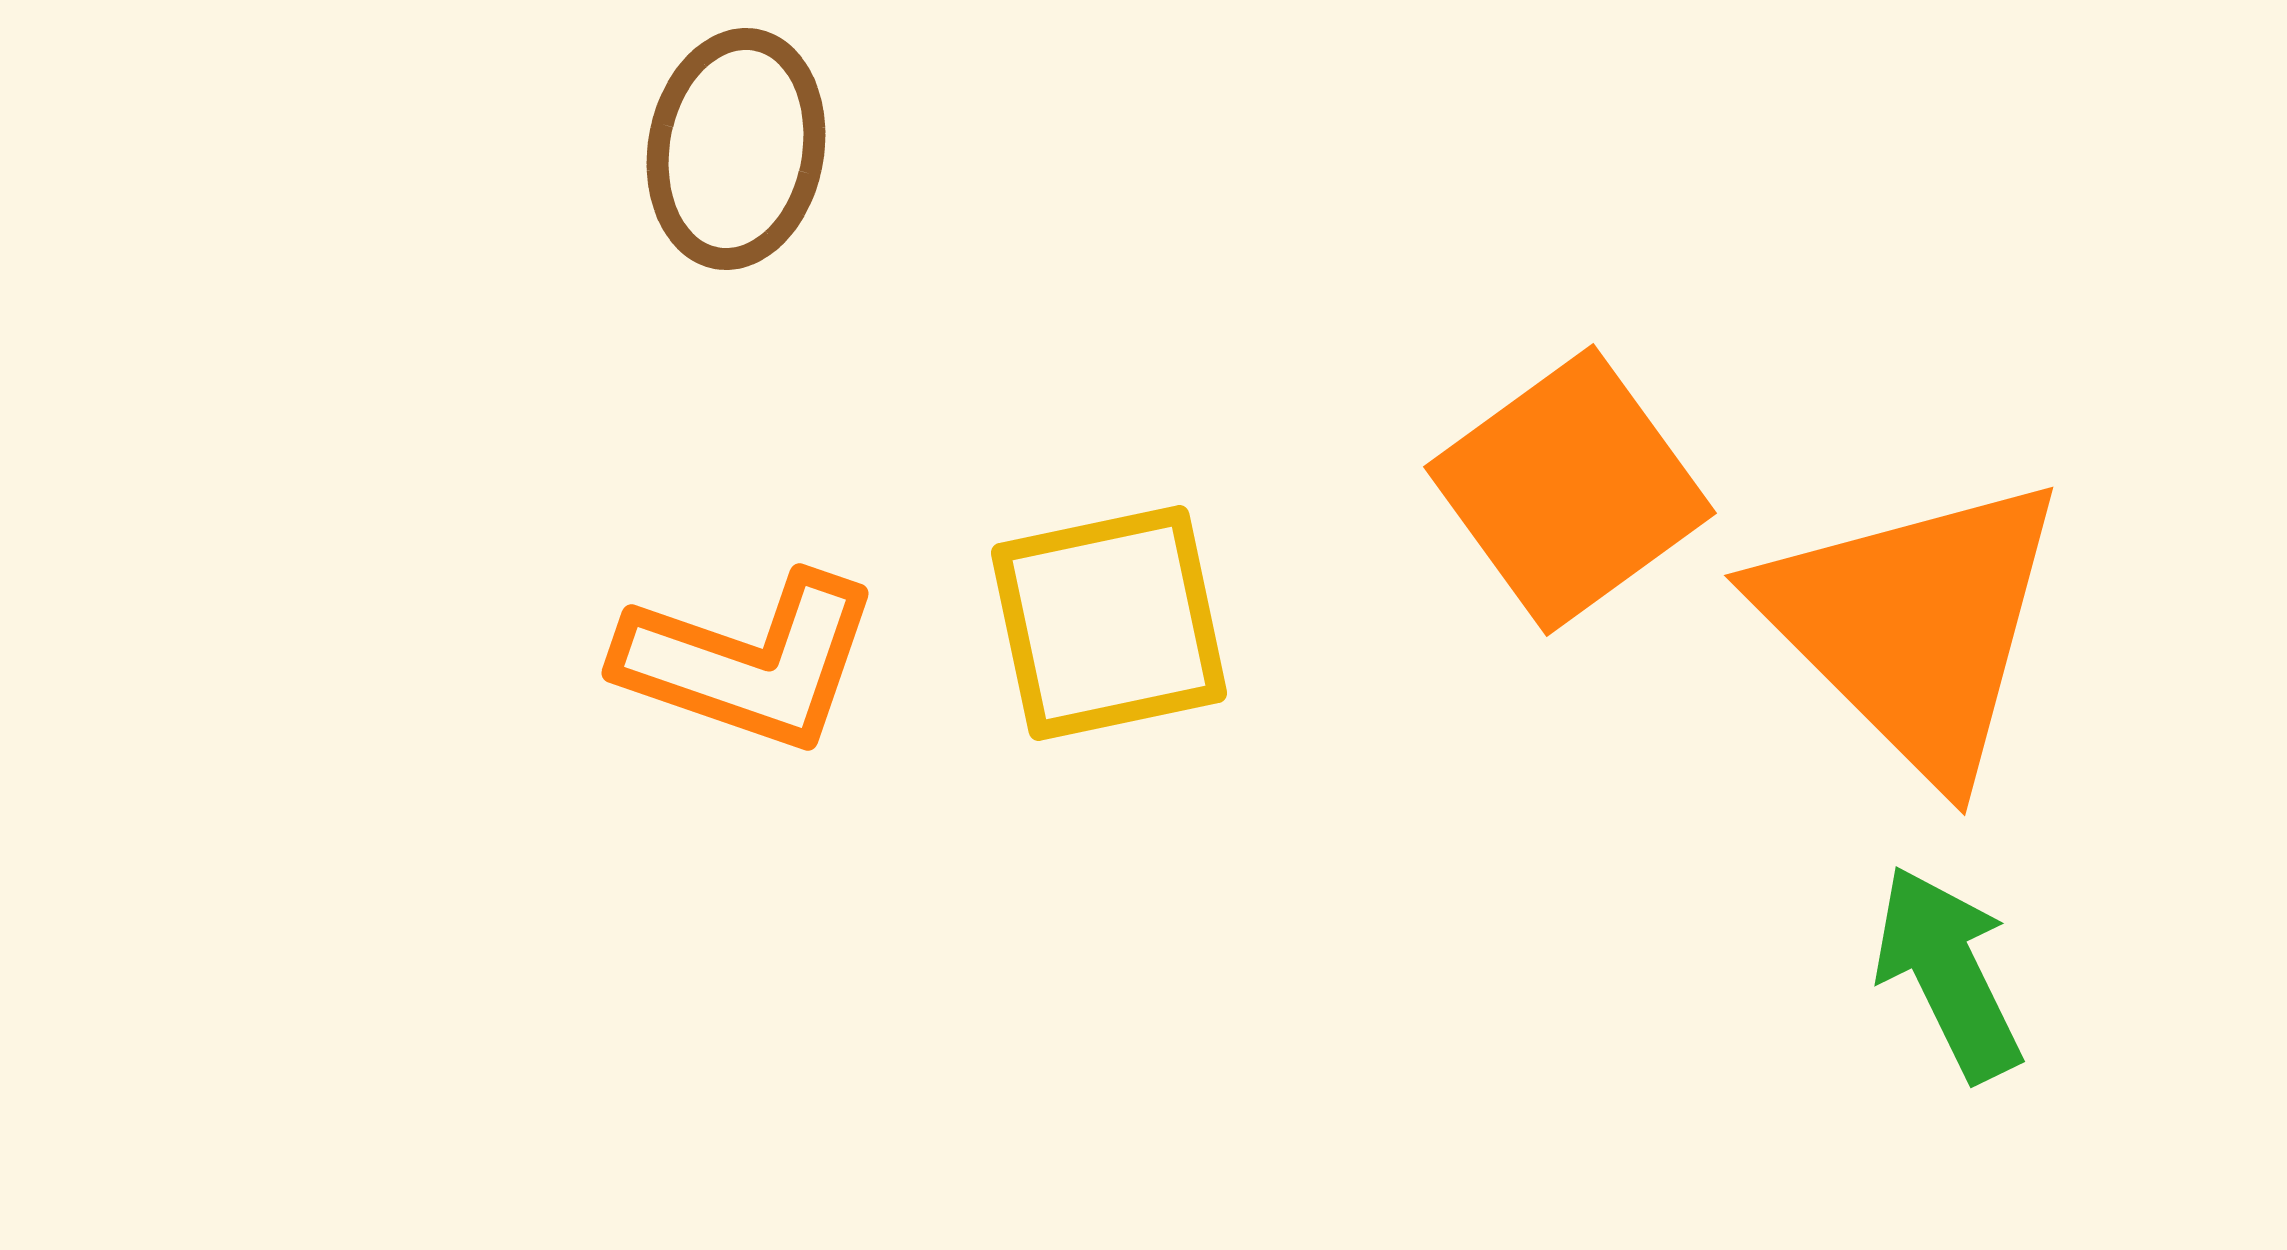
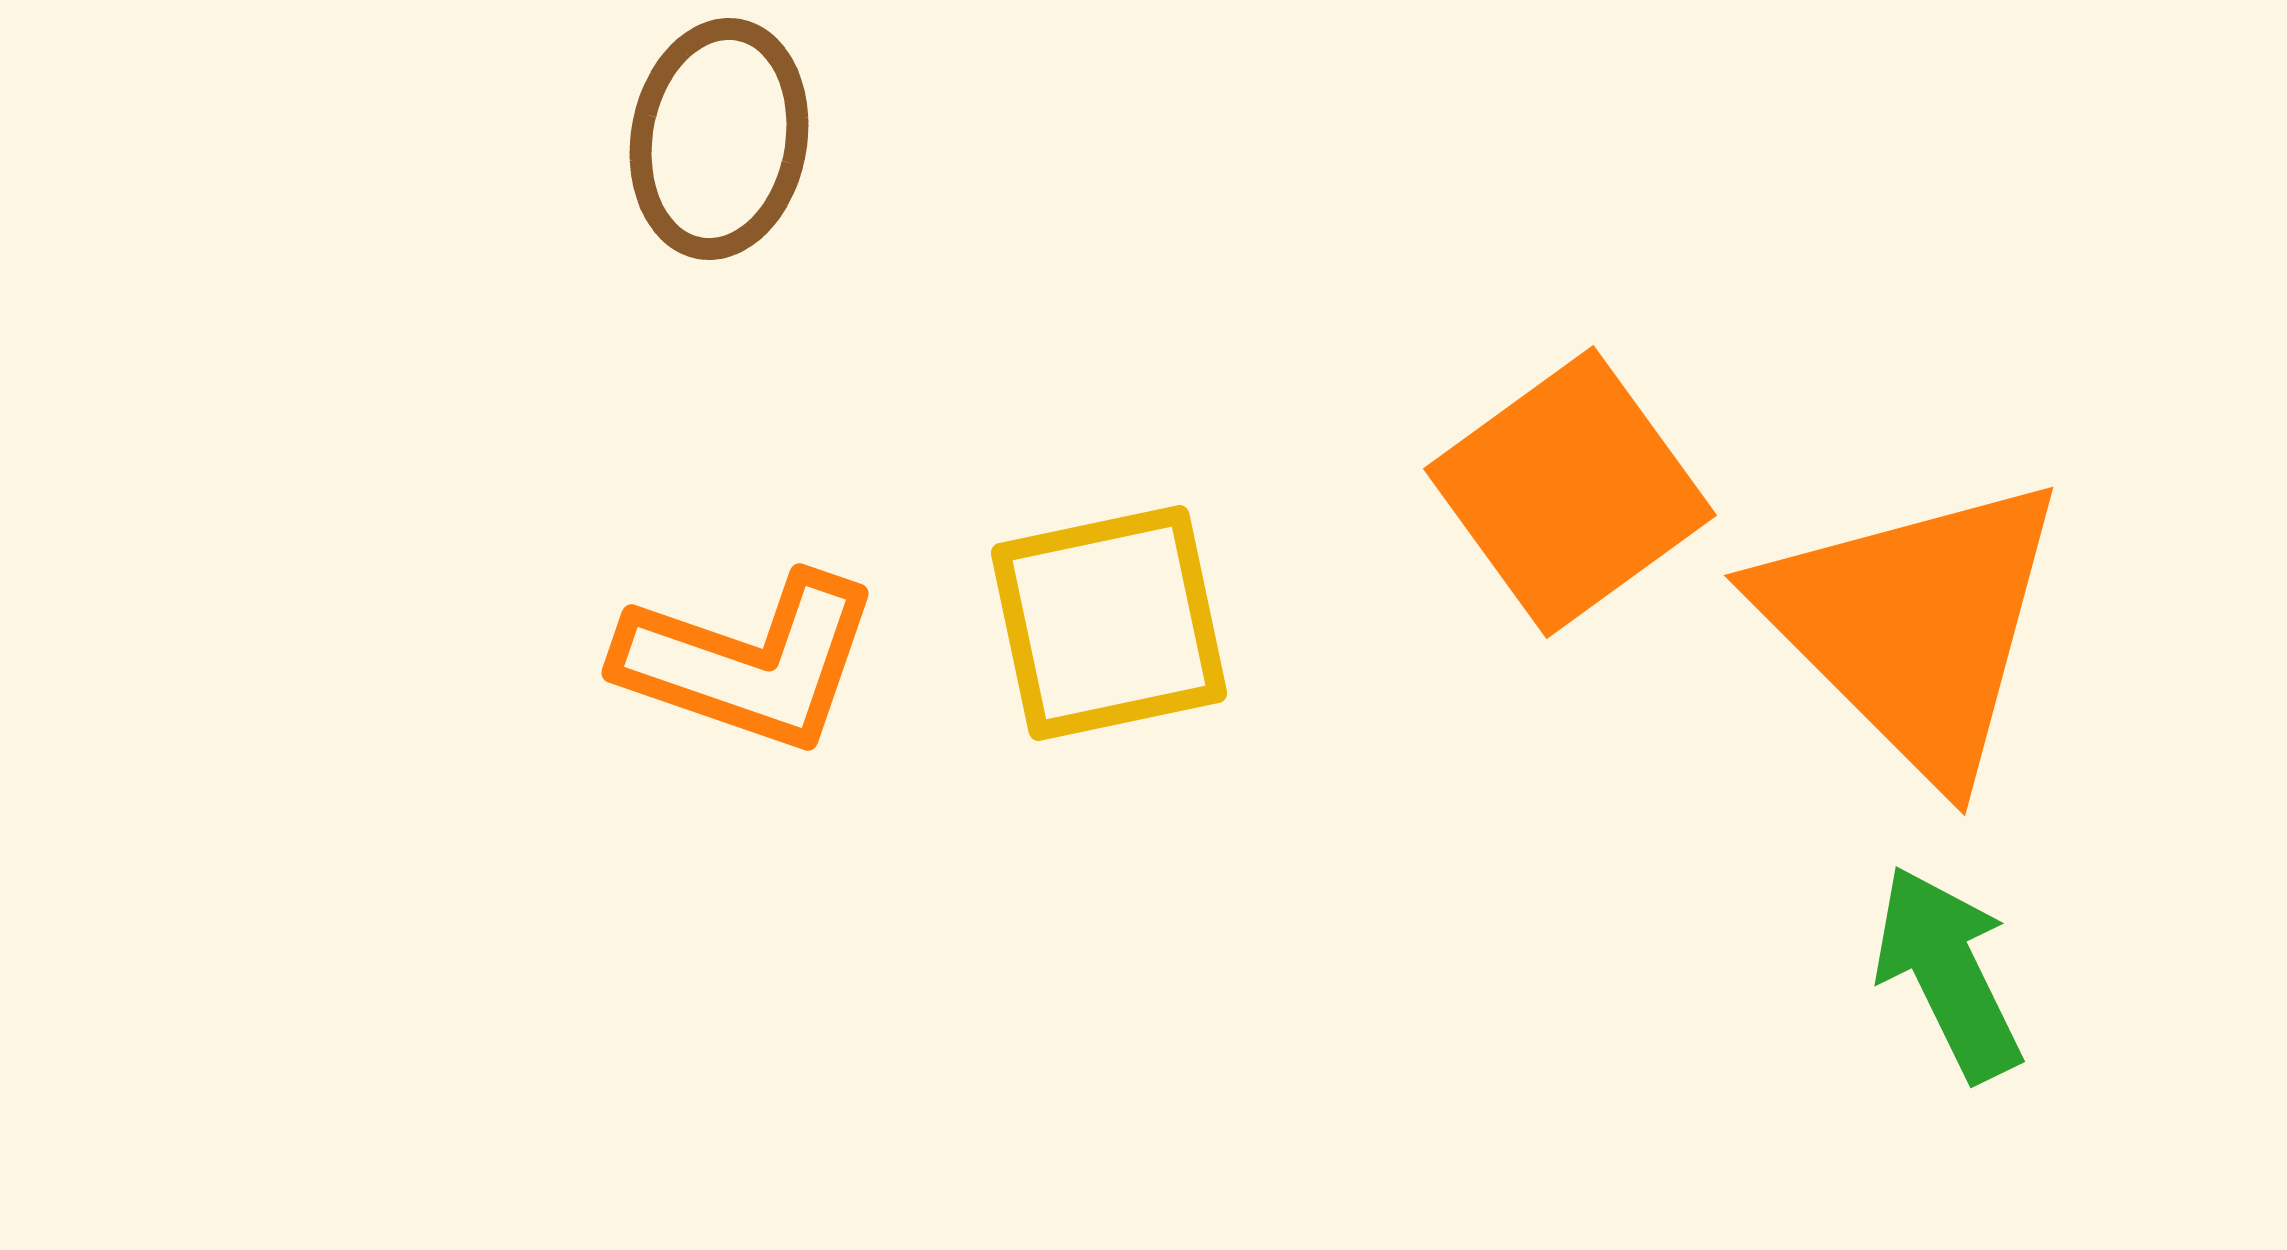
brown ellipse: moved 17 px left, 10 px up
orange square: moved 2 px down
